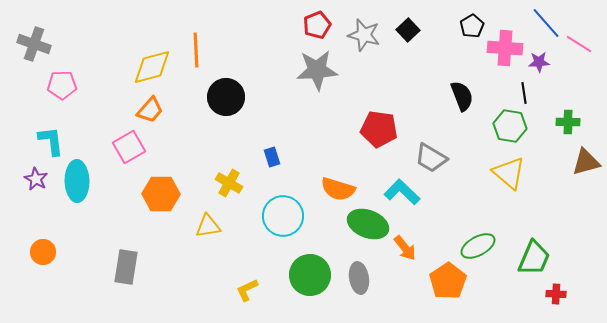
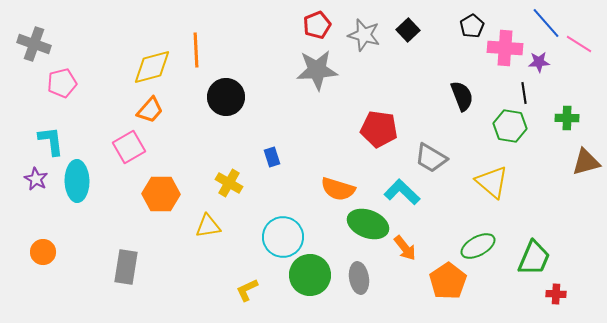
pink pentagon at (62, 85): moved 2 px up; rotated 12 degrees counterclockwise
green cross at (568, 122): moved 1 px left, 4 px up
yellow triangle at (509, 173): moved 17 px left, 9 px down
cyan circle at (283, 216): moved 21 px down
